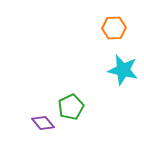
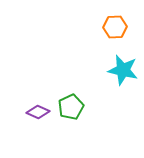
orange hexagon: moved 1 px right, 1 px up
purple diamond: moved 5 px left, 11 px up; rotated 25 degrees counterclockwise
